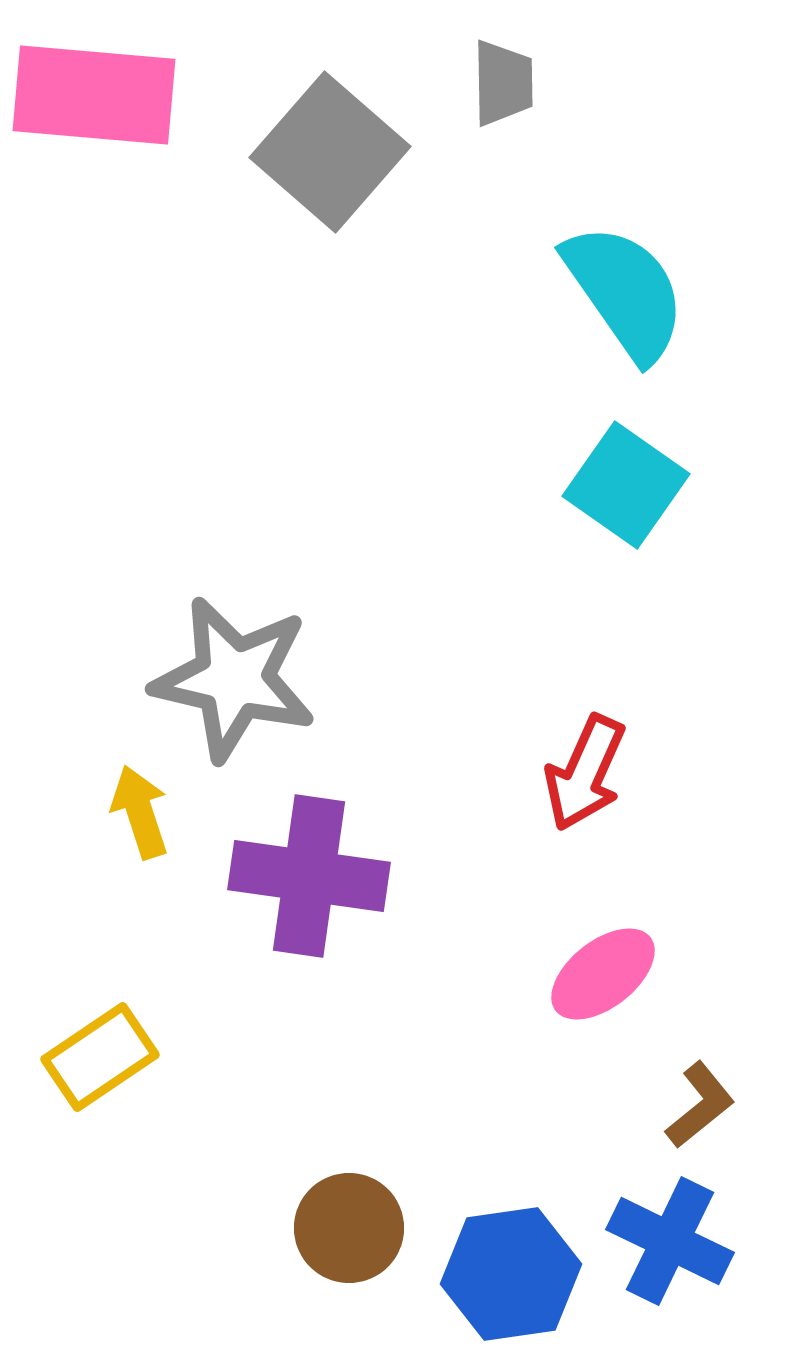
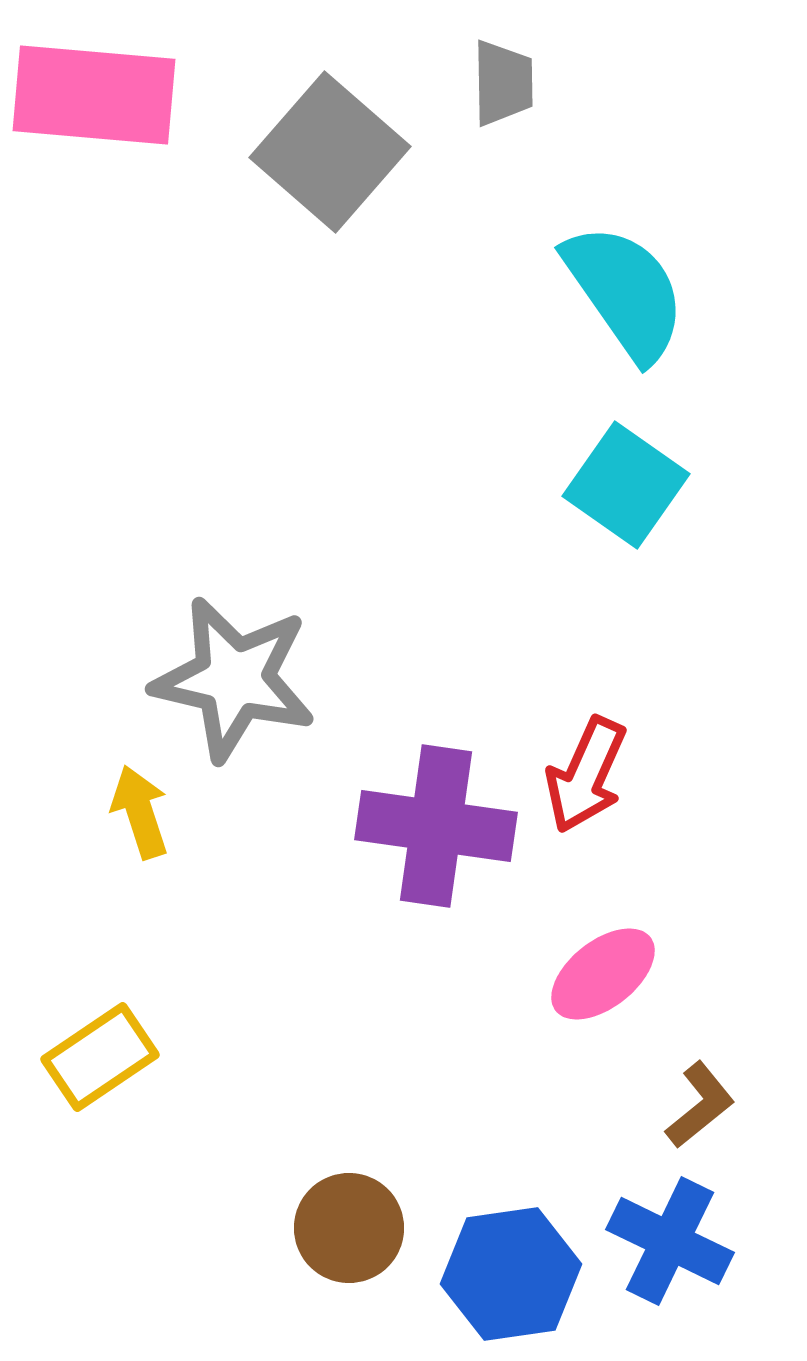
red arrow: moved 1 px right, 2 px down
purple cross: moved 127 px right, 50 px up
